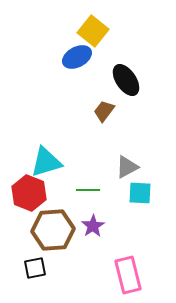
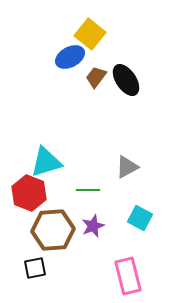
yellow square: moved 3 px left, 3 px down
blue ellipse: moved 7 px left
brown trapezoid: moved 8 px left, 34 px up
cyan square: moved 25 px down; rotated 25 degrees clockwise
purple star: rotated 10 degrees clockwise
pink rectangle: moved 1 px down
